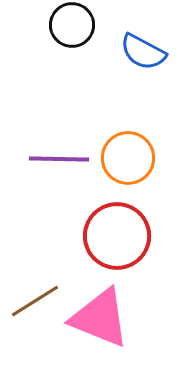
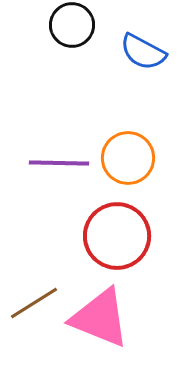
purple line: moved 4 px down
brown line: moved 1 px left, 2 px down
